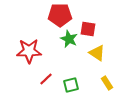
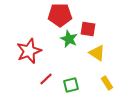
red star: rotated 20 degrees counterclockwise
